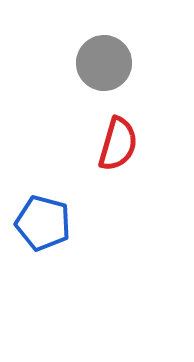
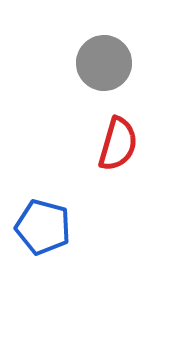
blue pentagon: moved 4 px down
